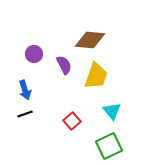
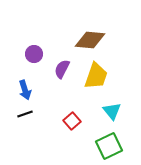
purple semicircle: moved 2 px left, 4 px down; rotated 126 degrees counterclockwise
